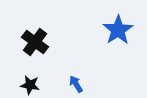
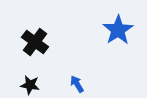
blue arrow: moved 1 px right
